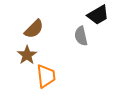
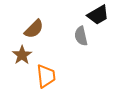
brown star: moved 5 px left
